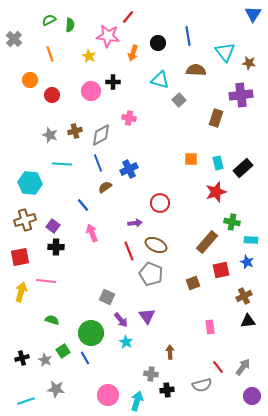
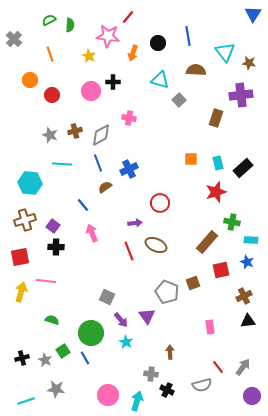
gray pentagon at (151, 274): moved 16 px right, 18 px down
black cross at (167, 390): rotated 32 degrees clockwise
